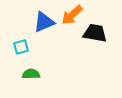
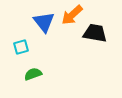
blue triangle: rotated 45 degrees counterclockwise
green semicircle: moved 2 px right; rotated 18 degrees counterclockwise
